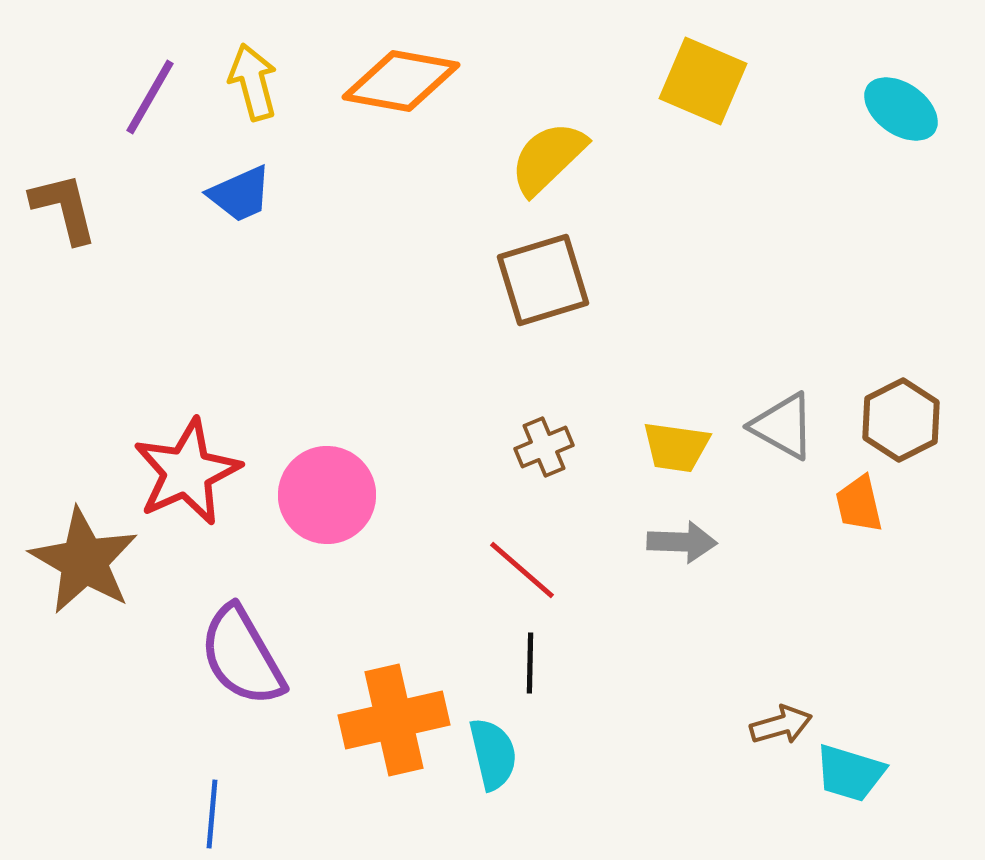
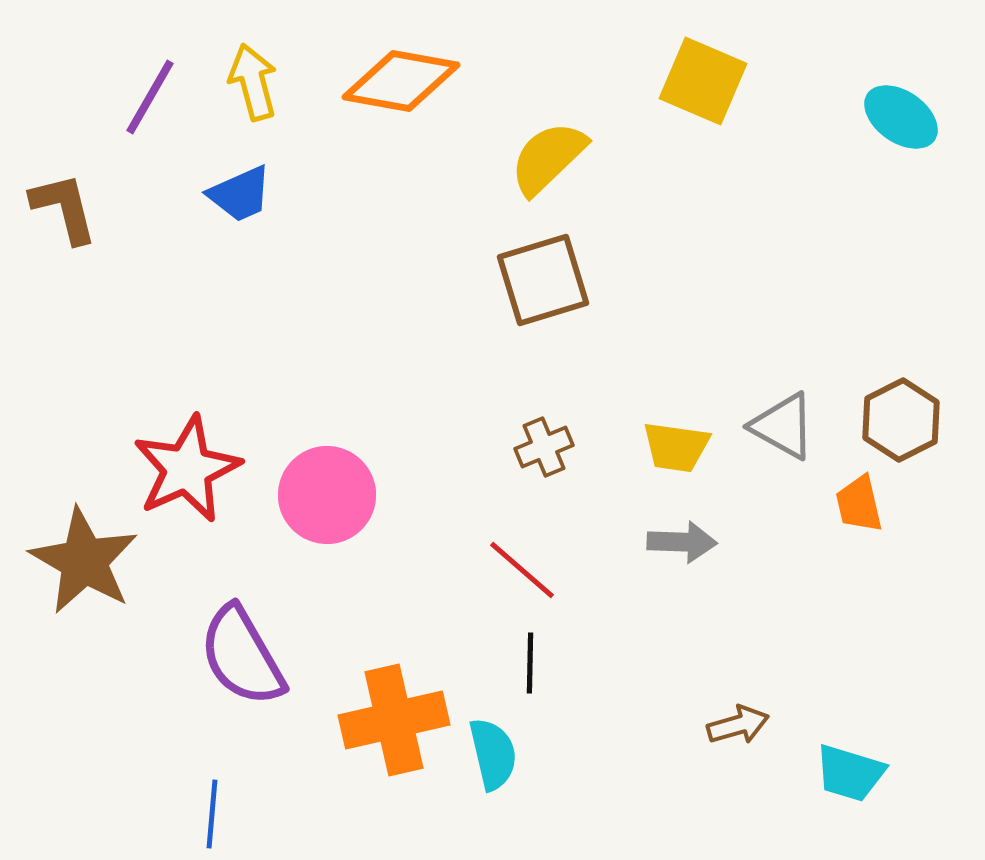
cyan ellipse: moved 8 px down
red star: moved 3 px up
brown arrow: moved 43 px left
